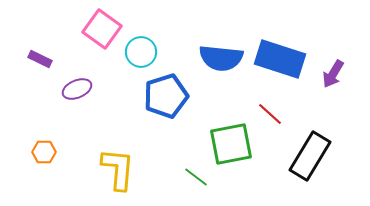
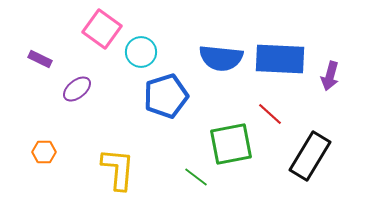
blue rectangle: rotated 15 degrees counterclockwise
purple arrow: moved 3 px left, 2 px down; rotated 16 degrees counterclockwise
purple ellipse: rotated 16 degrees counterclockwise
